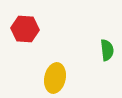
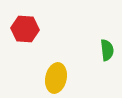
yellow ellipse: moved 1 px right
